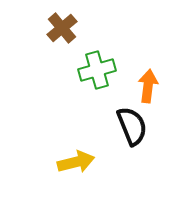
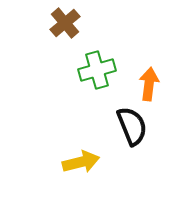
brown cross: moved 3 px right, 5 px up
orange arrow: moved 1 px right, 2 px up
yellow arrow: moved 5 px right
